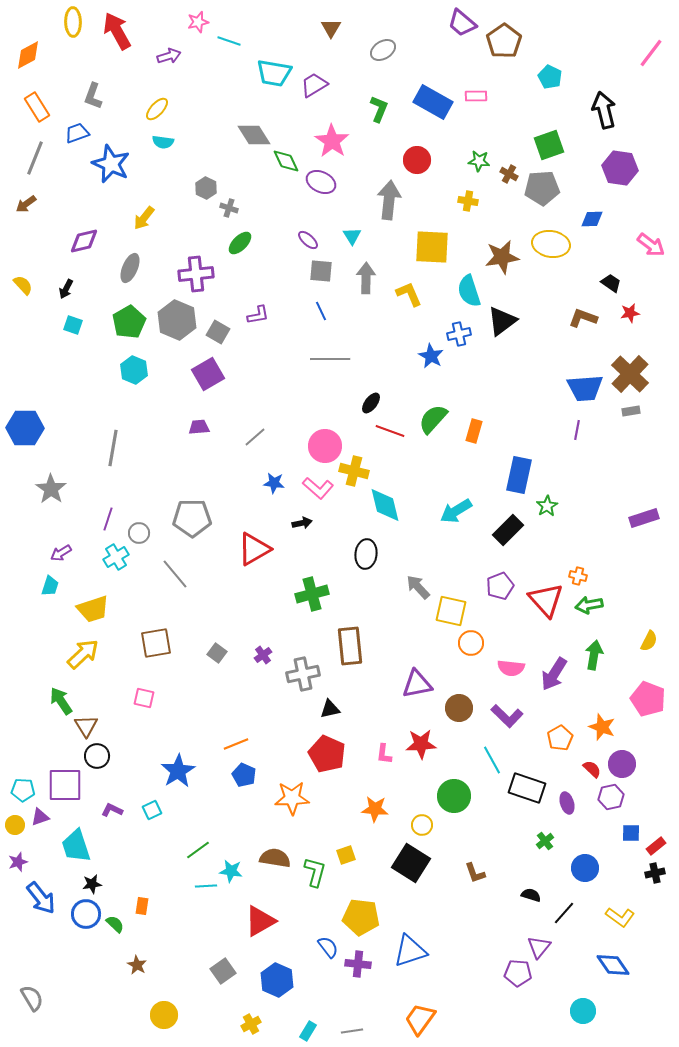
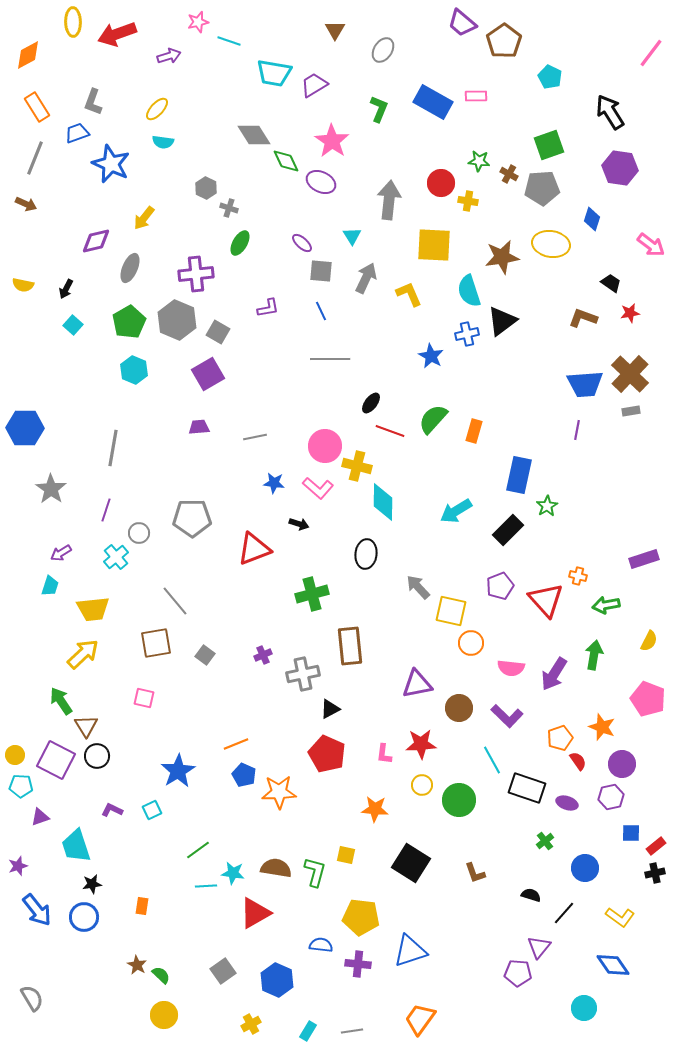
brown triangle at (331, 28): moved 4 px right, 2 px down
red arrow at (117, 31): moved 3 px down; rotated 81 degrees counterclockwise
gray ellipse at (383, 50): rotated 25 degrees counterclockwise
gray L-shape at (93, 96): moved 6 px down
black arrow at (604, 110): moved 6 px right, 2 px down; rotated 18 degrees counterclockwise
red circle at (417, 160): moved 24 px right, 23 px down
brown arrow at (26, 204): rotated 120 degrees counterclockwise
blue diamond at (592, 219): rotated 70 degrees counterclockwise
purple ellipse at (308, 240): moved 6 px left, 3 px down
purple diamond at (84, 241): moved 12 px right
green ellipse at (240, 243): rotated 15 degrees counterclockwise
yellow square at (432, 247): moved 2 px right, 2 px up
gray arrow at (366, 278): rotated 24 degrees clockwise
yellow semicircle at (23, 285): rotated 145 degrees clockwise
purple L-shape at (258, 315): moved 10 px right, 7 px up
cyan square at (73, 325): rotated 24 degrees clockwise
blue cross at (459, 334): moved 8 px right
blue trapezoid at (585, 388): moved 4 px up
gray line at (255, 437): rotated 30 degrees clockwise
yellow cross at (354, 471): moved 3 px right, 5 px up
cyan diamond at (385, 505): moved 2 px left, 3 px up; rotated 15 degrees clockwise
purple rectangle at (644, 518): moved 41 px down
purple line at (108, 519): moved 2 px left, 9 px up
black arrow at (302, 523): moved 3 px left, 1 px down; rotated 30 degrees clockwise
red triangle at (254, 549): rotated 9 degrees clockwise
cyan cross at (116, 557): rotated 10 degrees counterclockwise
gray line at (175, 574): moved 27 px down
green arrow at (589, 605): moved 17 px right
yellow trapezoid at (93, 609): rotated 12 degrees clockwise
gray square at (217, 653): moved 12 px left, 2 px down
purple cross at (263, 655): rotated 12 degrees clockwise
black triangle at (330, 709): rotated 15 degrees counterclockwise
orange pentagon at (560, 738): rotated 10 degrees clockwise
red semicircle at (592, 769): moved 14 px left, 8 px up; rotated 12 degrees clockwise
purple square at (65, 785): moved 9 px left, 25 px up; rotated 27 degrees clockwise
cyan pentagon at (23, 790): moved 2 px left, 4 px up
green circle at (454, 796): moved 5 px right, 4 px down
orange star at (292, 798): moved 13 px left, 6 px up
purple ellipse at (567, 803): rotated 55 degrees counterclockwise
yellow circle at (15, 825): moved 70 px up
yellow circle at (422, 825): moved 40 px up
yellow square at (346, 855): rotated 30 degrees clockwise
brown semicircle at (275, 858): moved 1 px right, 10 px down
purple star at (18, 862): moved 4 px down
cyan star at (231, 871): moved 2 px right, 2 px down
blue arrow at (41, 898): moved 4 px left, 12 px down
blue circle at (86, 914): moved 2 px left, 3 px down
red triangle at (260, 921): moved 5 px left, 8 px up
green semicircle at (115, 924): moved 46 px right, 51 px down
blue semicircle at (328, 947): moved 7 px left, 2 px up; rotated 45 degrees counterclockwise
cyan circle at (583, 1011): moved 1 px right, 3 px up
